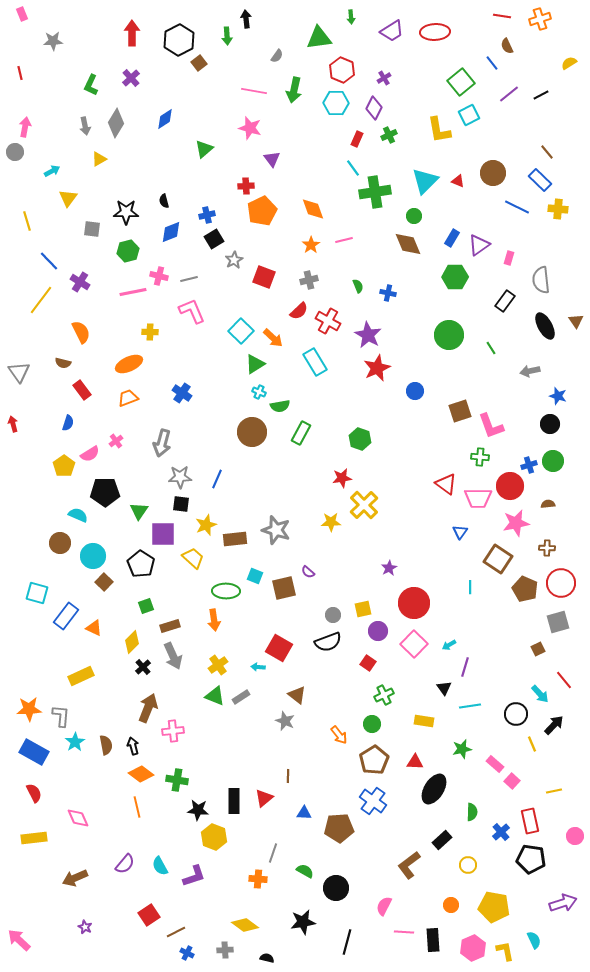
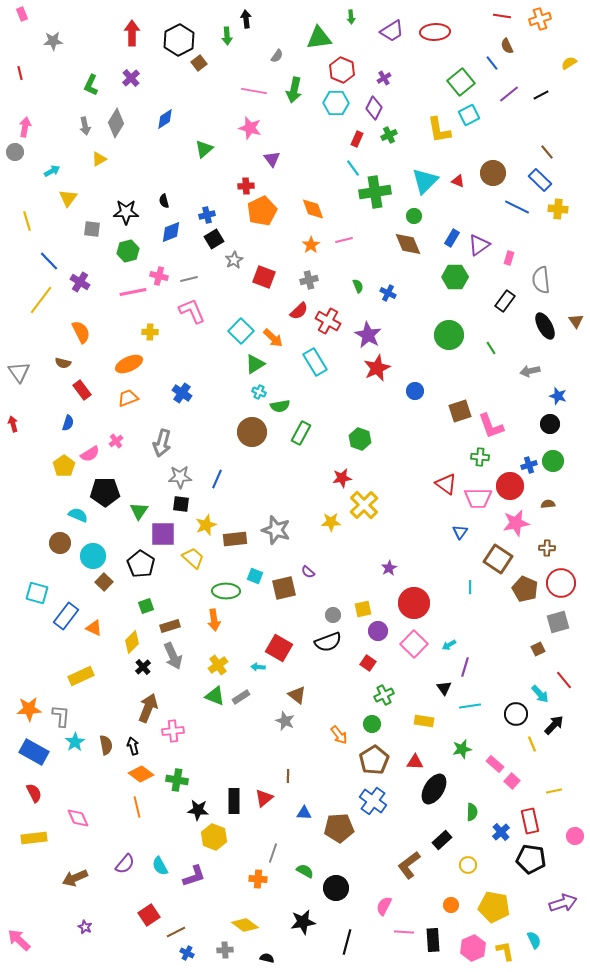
blue cross at (388, 293): rotated 14 degrees clockwise
